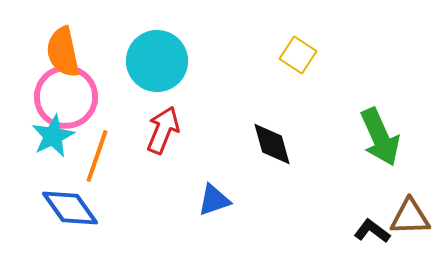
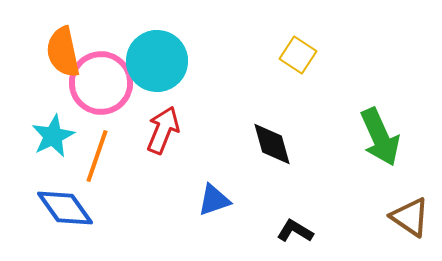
pink circle: moved 35 px right, 14 px up
blue diamond: moved 5 px left
brown triangle: rotated 36 degrees clockwise
black L-shape: moved 77 px left; rotated 6 degrees counterclockwise
